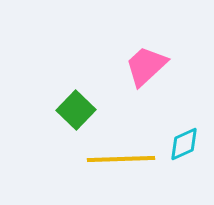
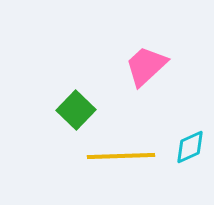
cyan diamond: moved 6 px right, 3 px down
yellow line: moved 3 px up
